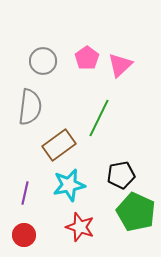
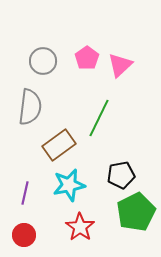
green pentagon: rotated 21 degrees clockwise
red star: rotated 16 degrees clockwise
